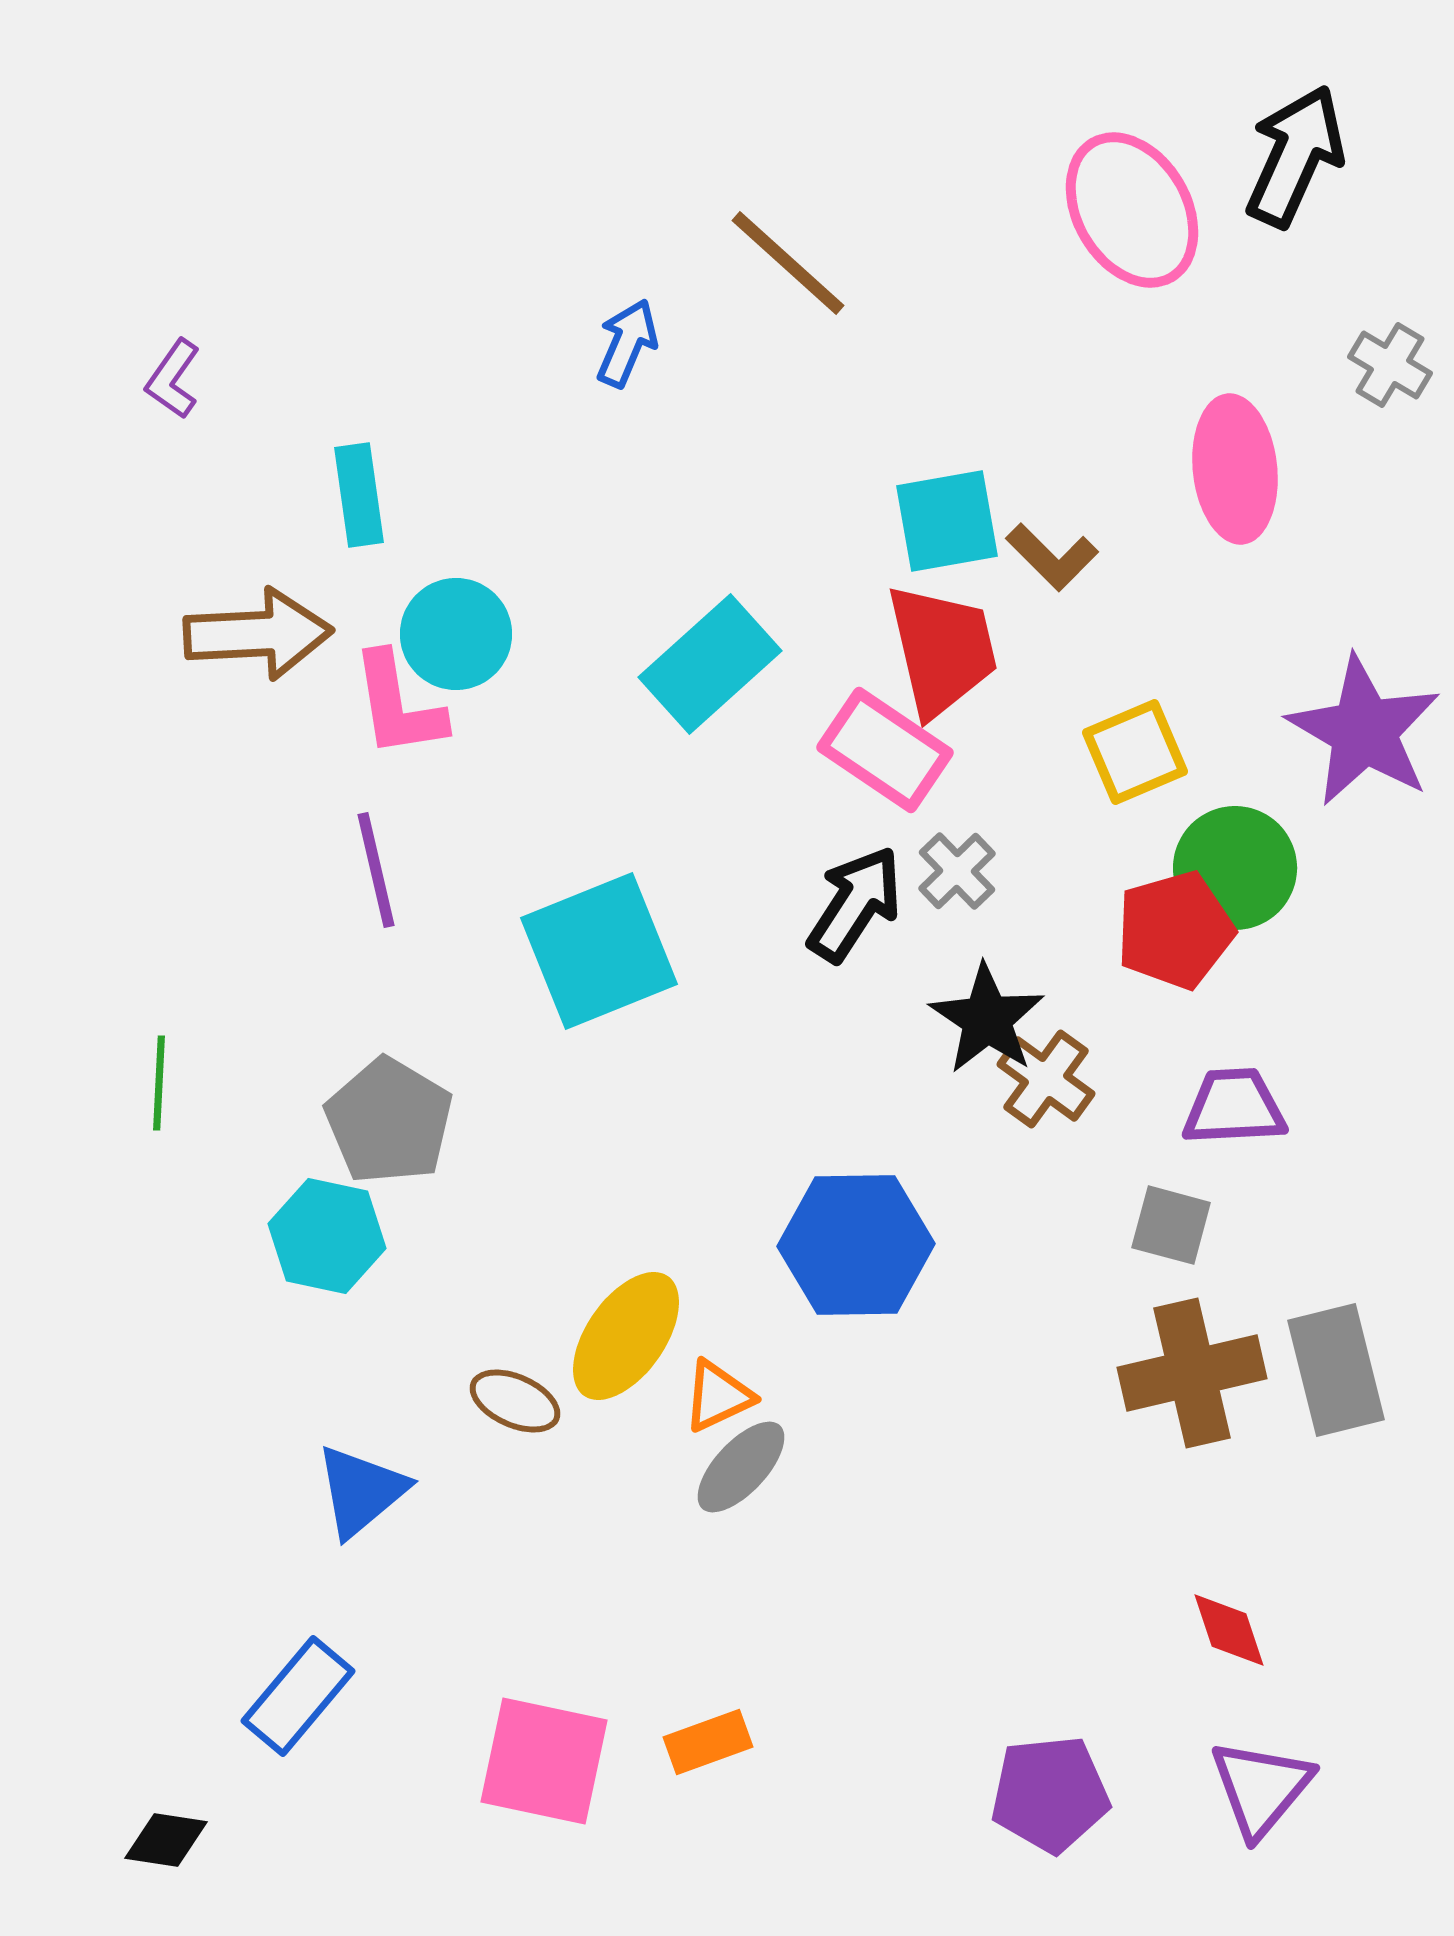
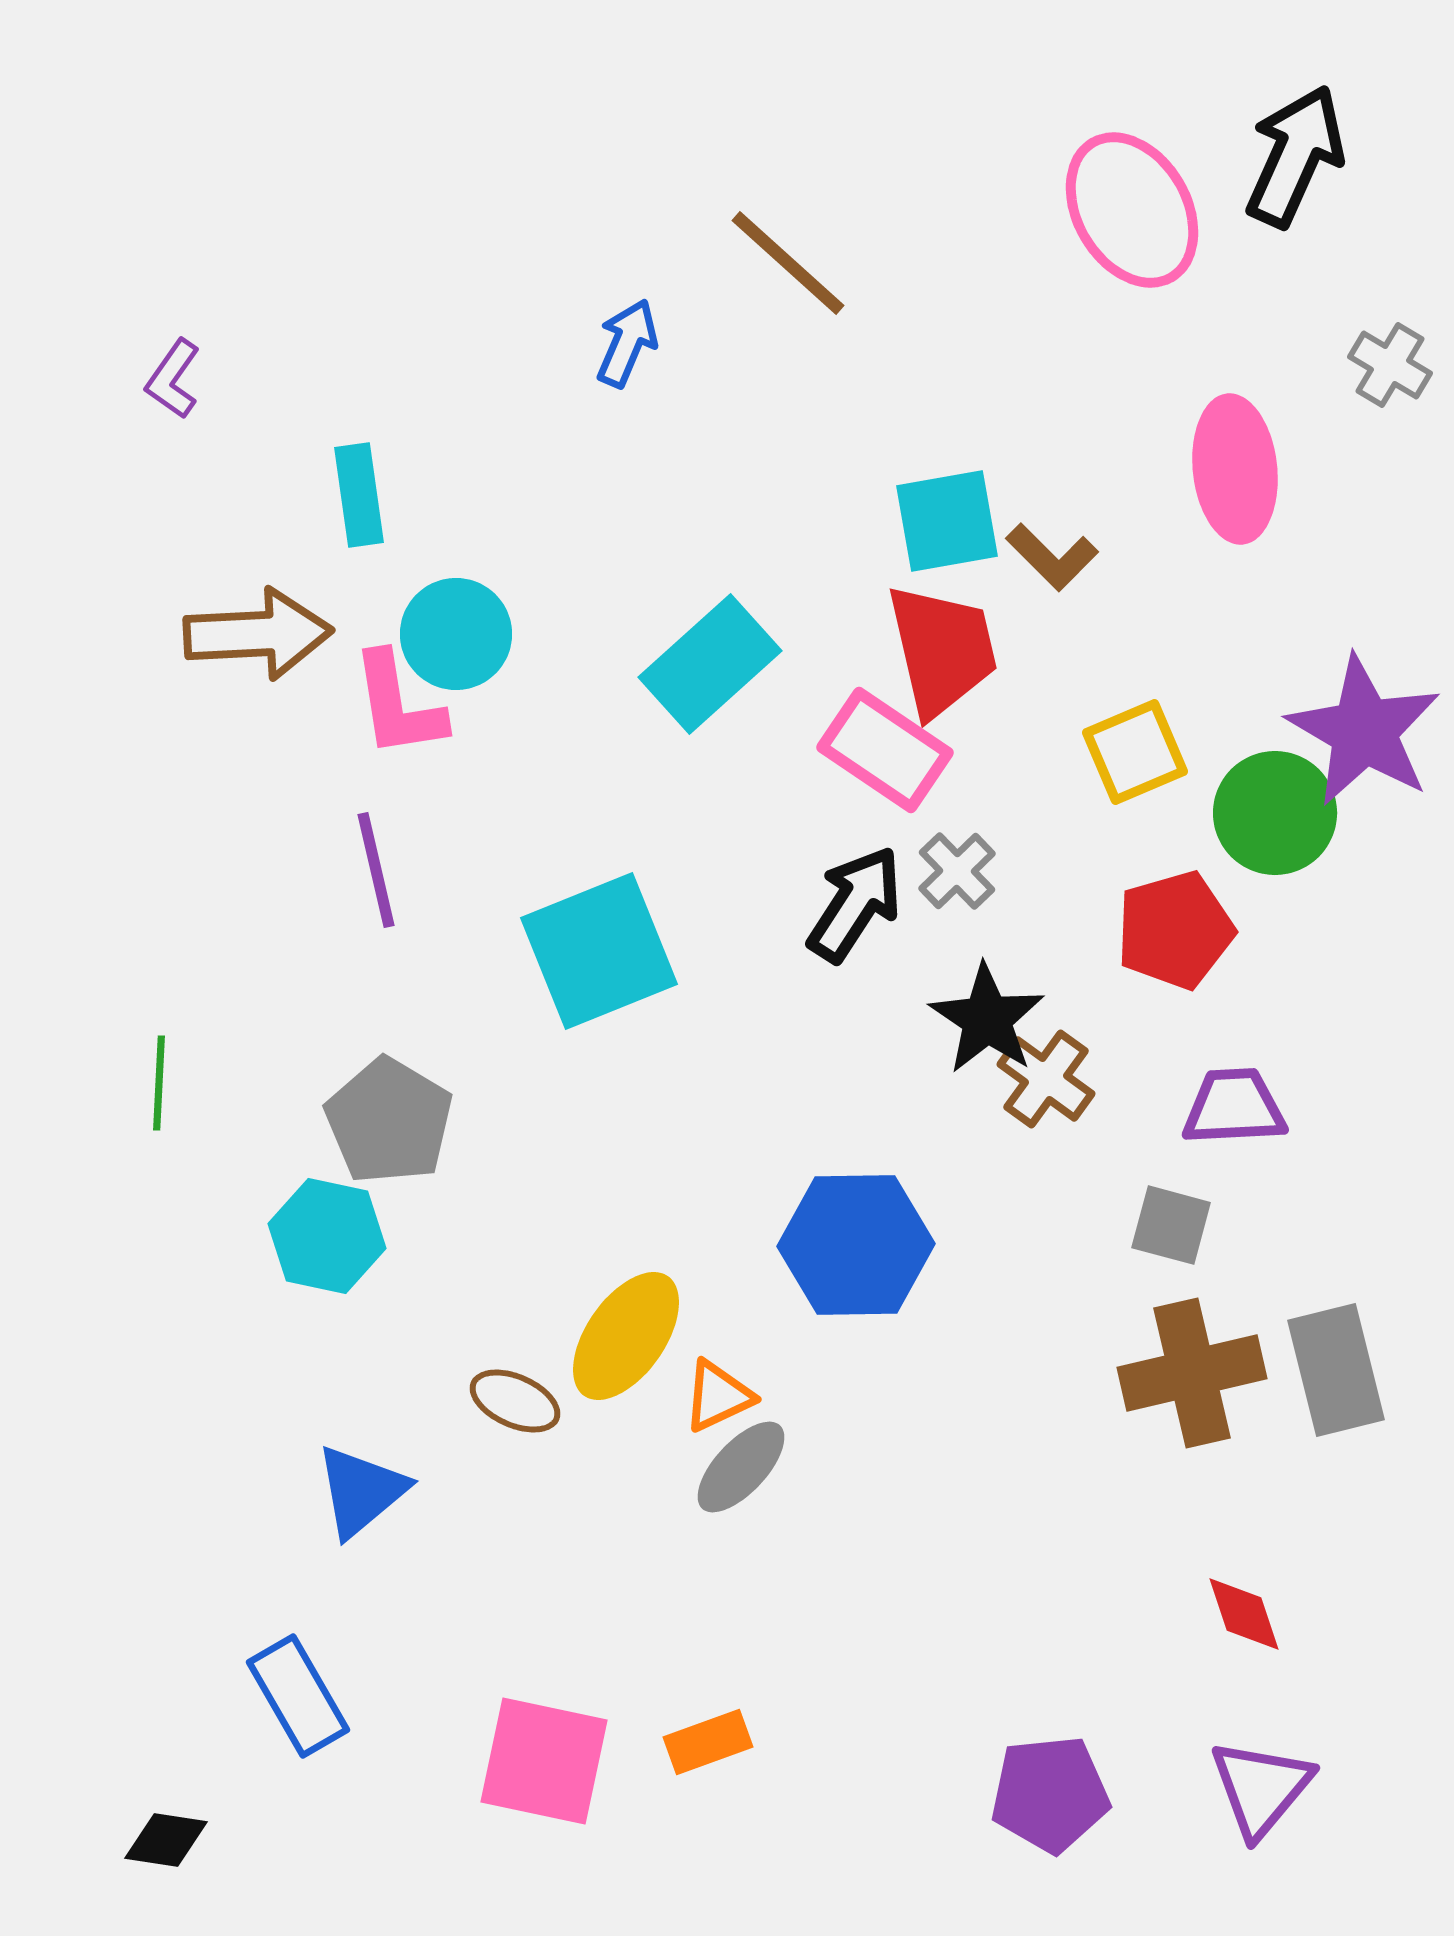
green circle at (1235, 868): moved 40 px right, 55 px up
red diamond at (1229, 1630): moved 15 px right, 16 px up
blue rectangle at (298, 1696): rotated 70 degrees counterclockwise
